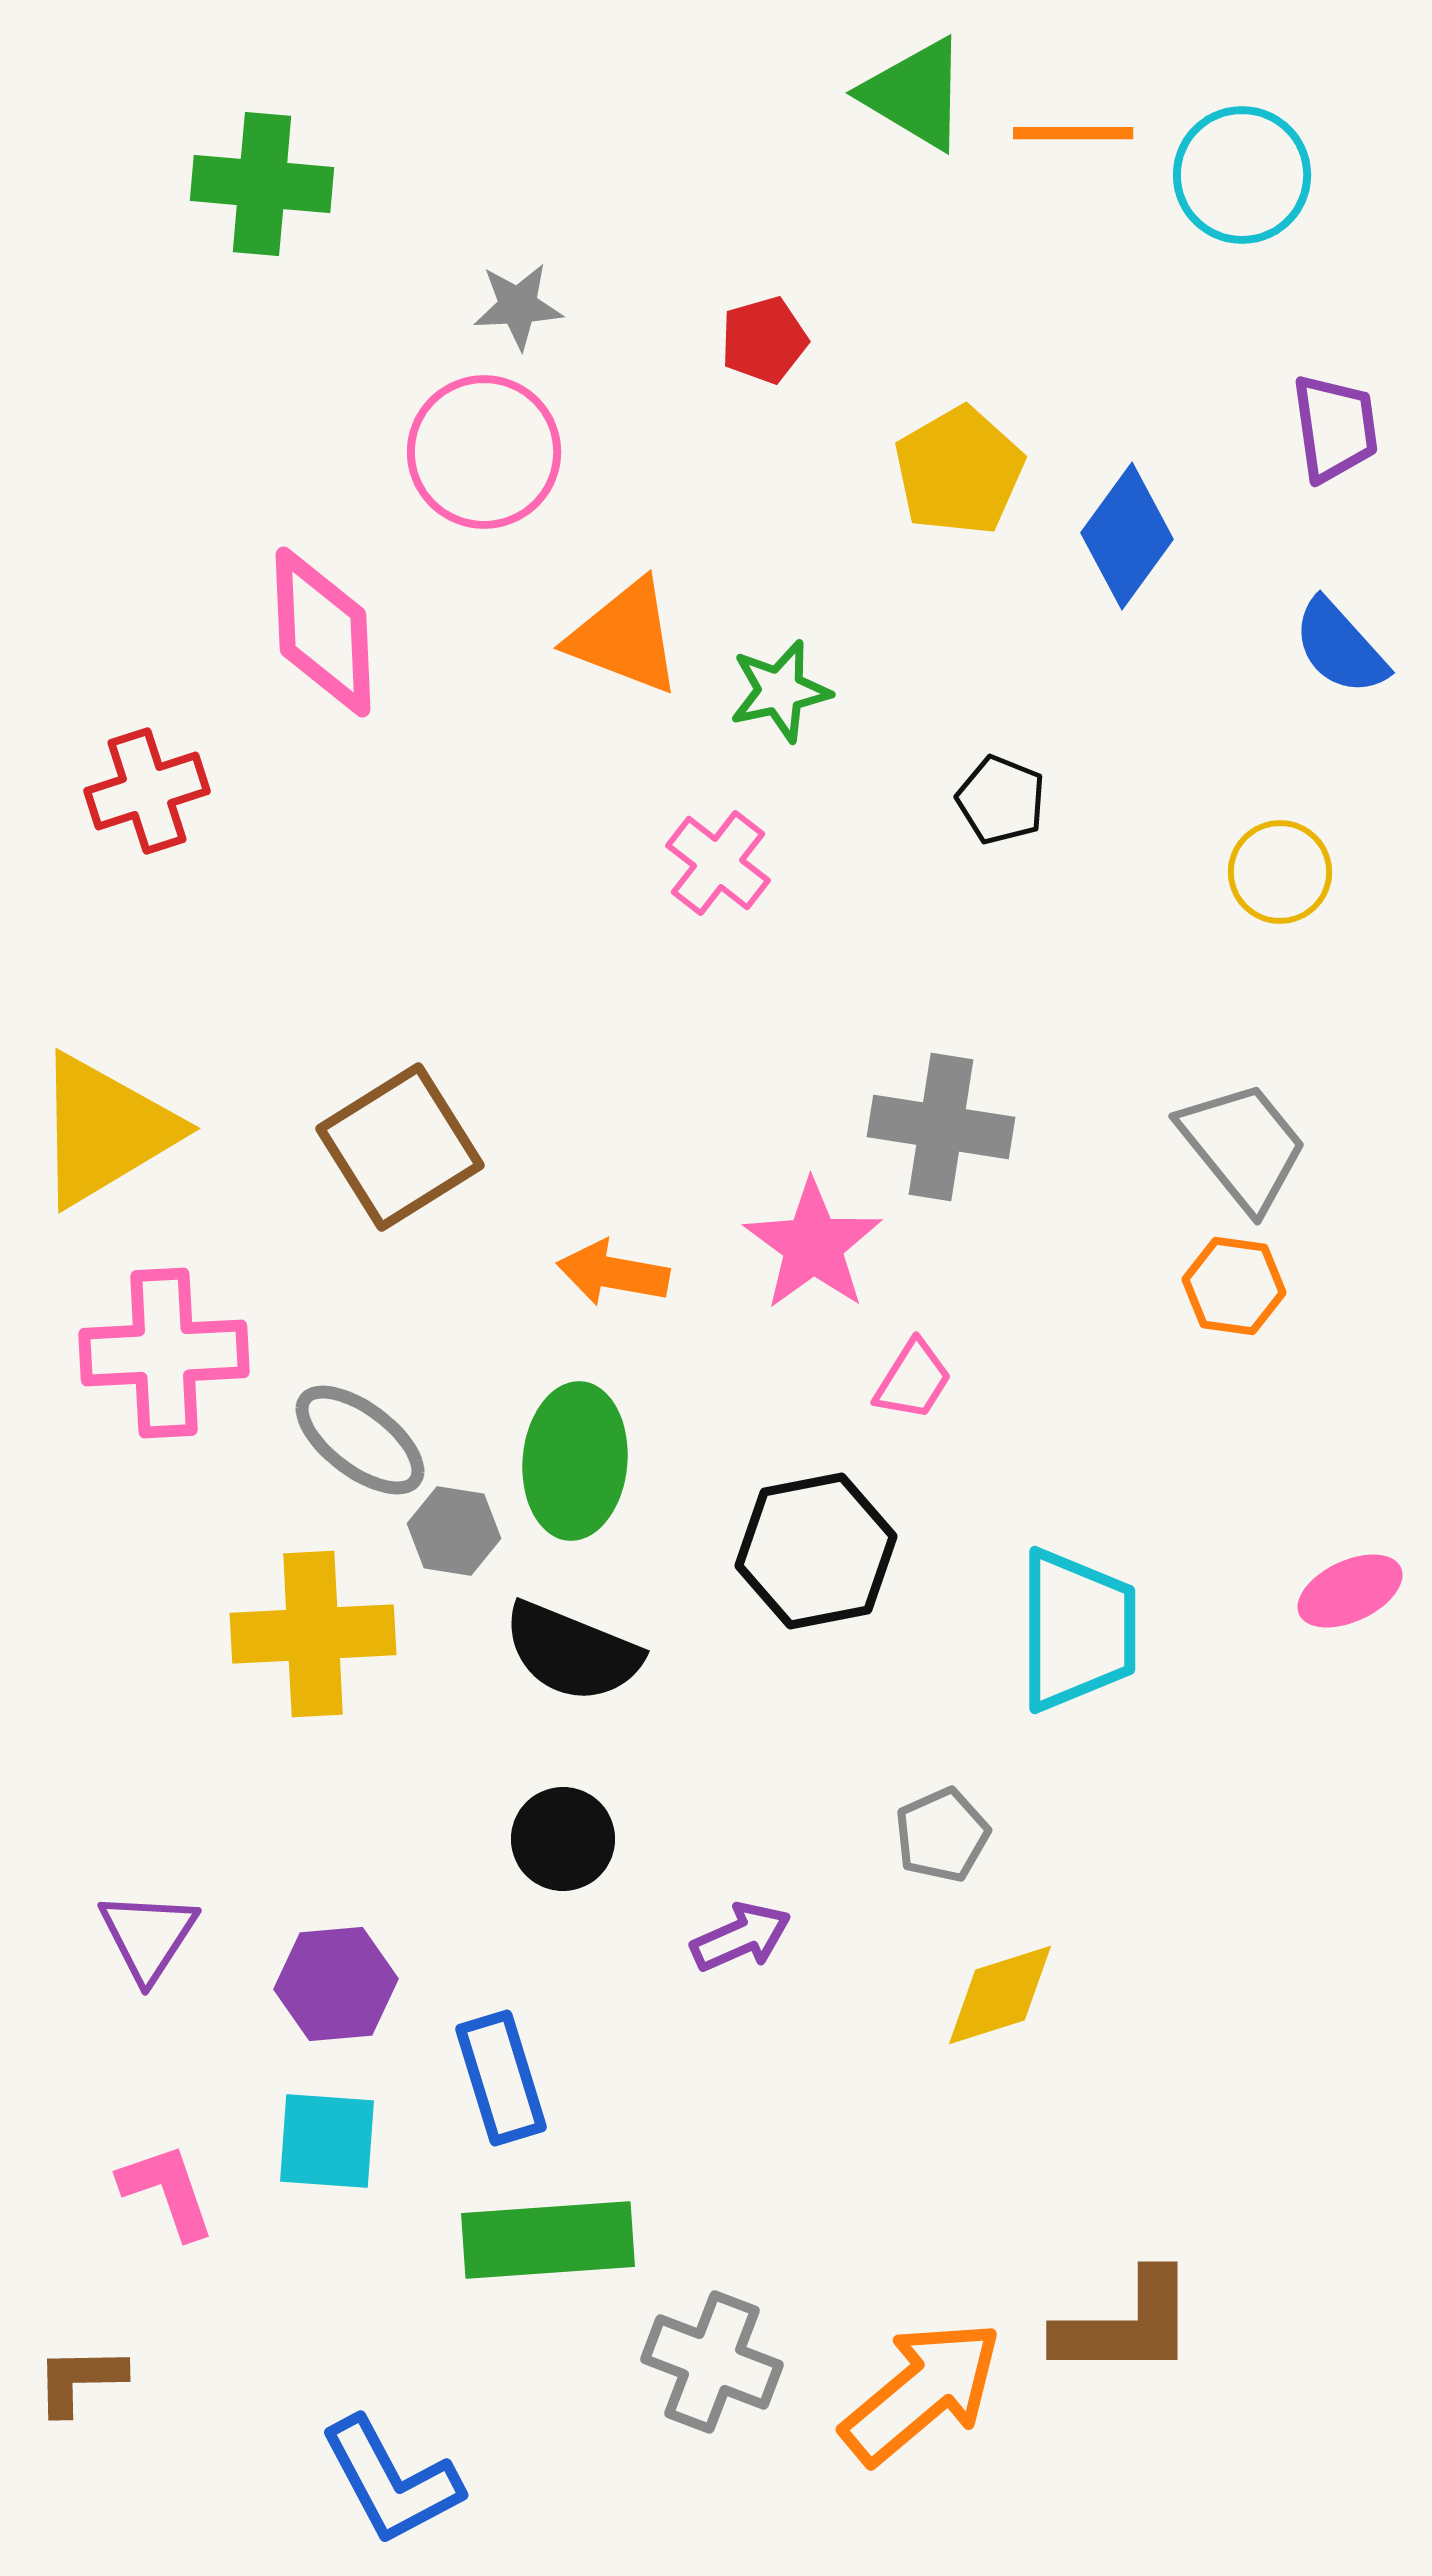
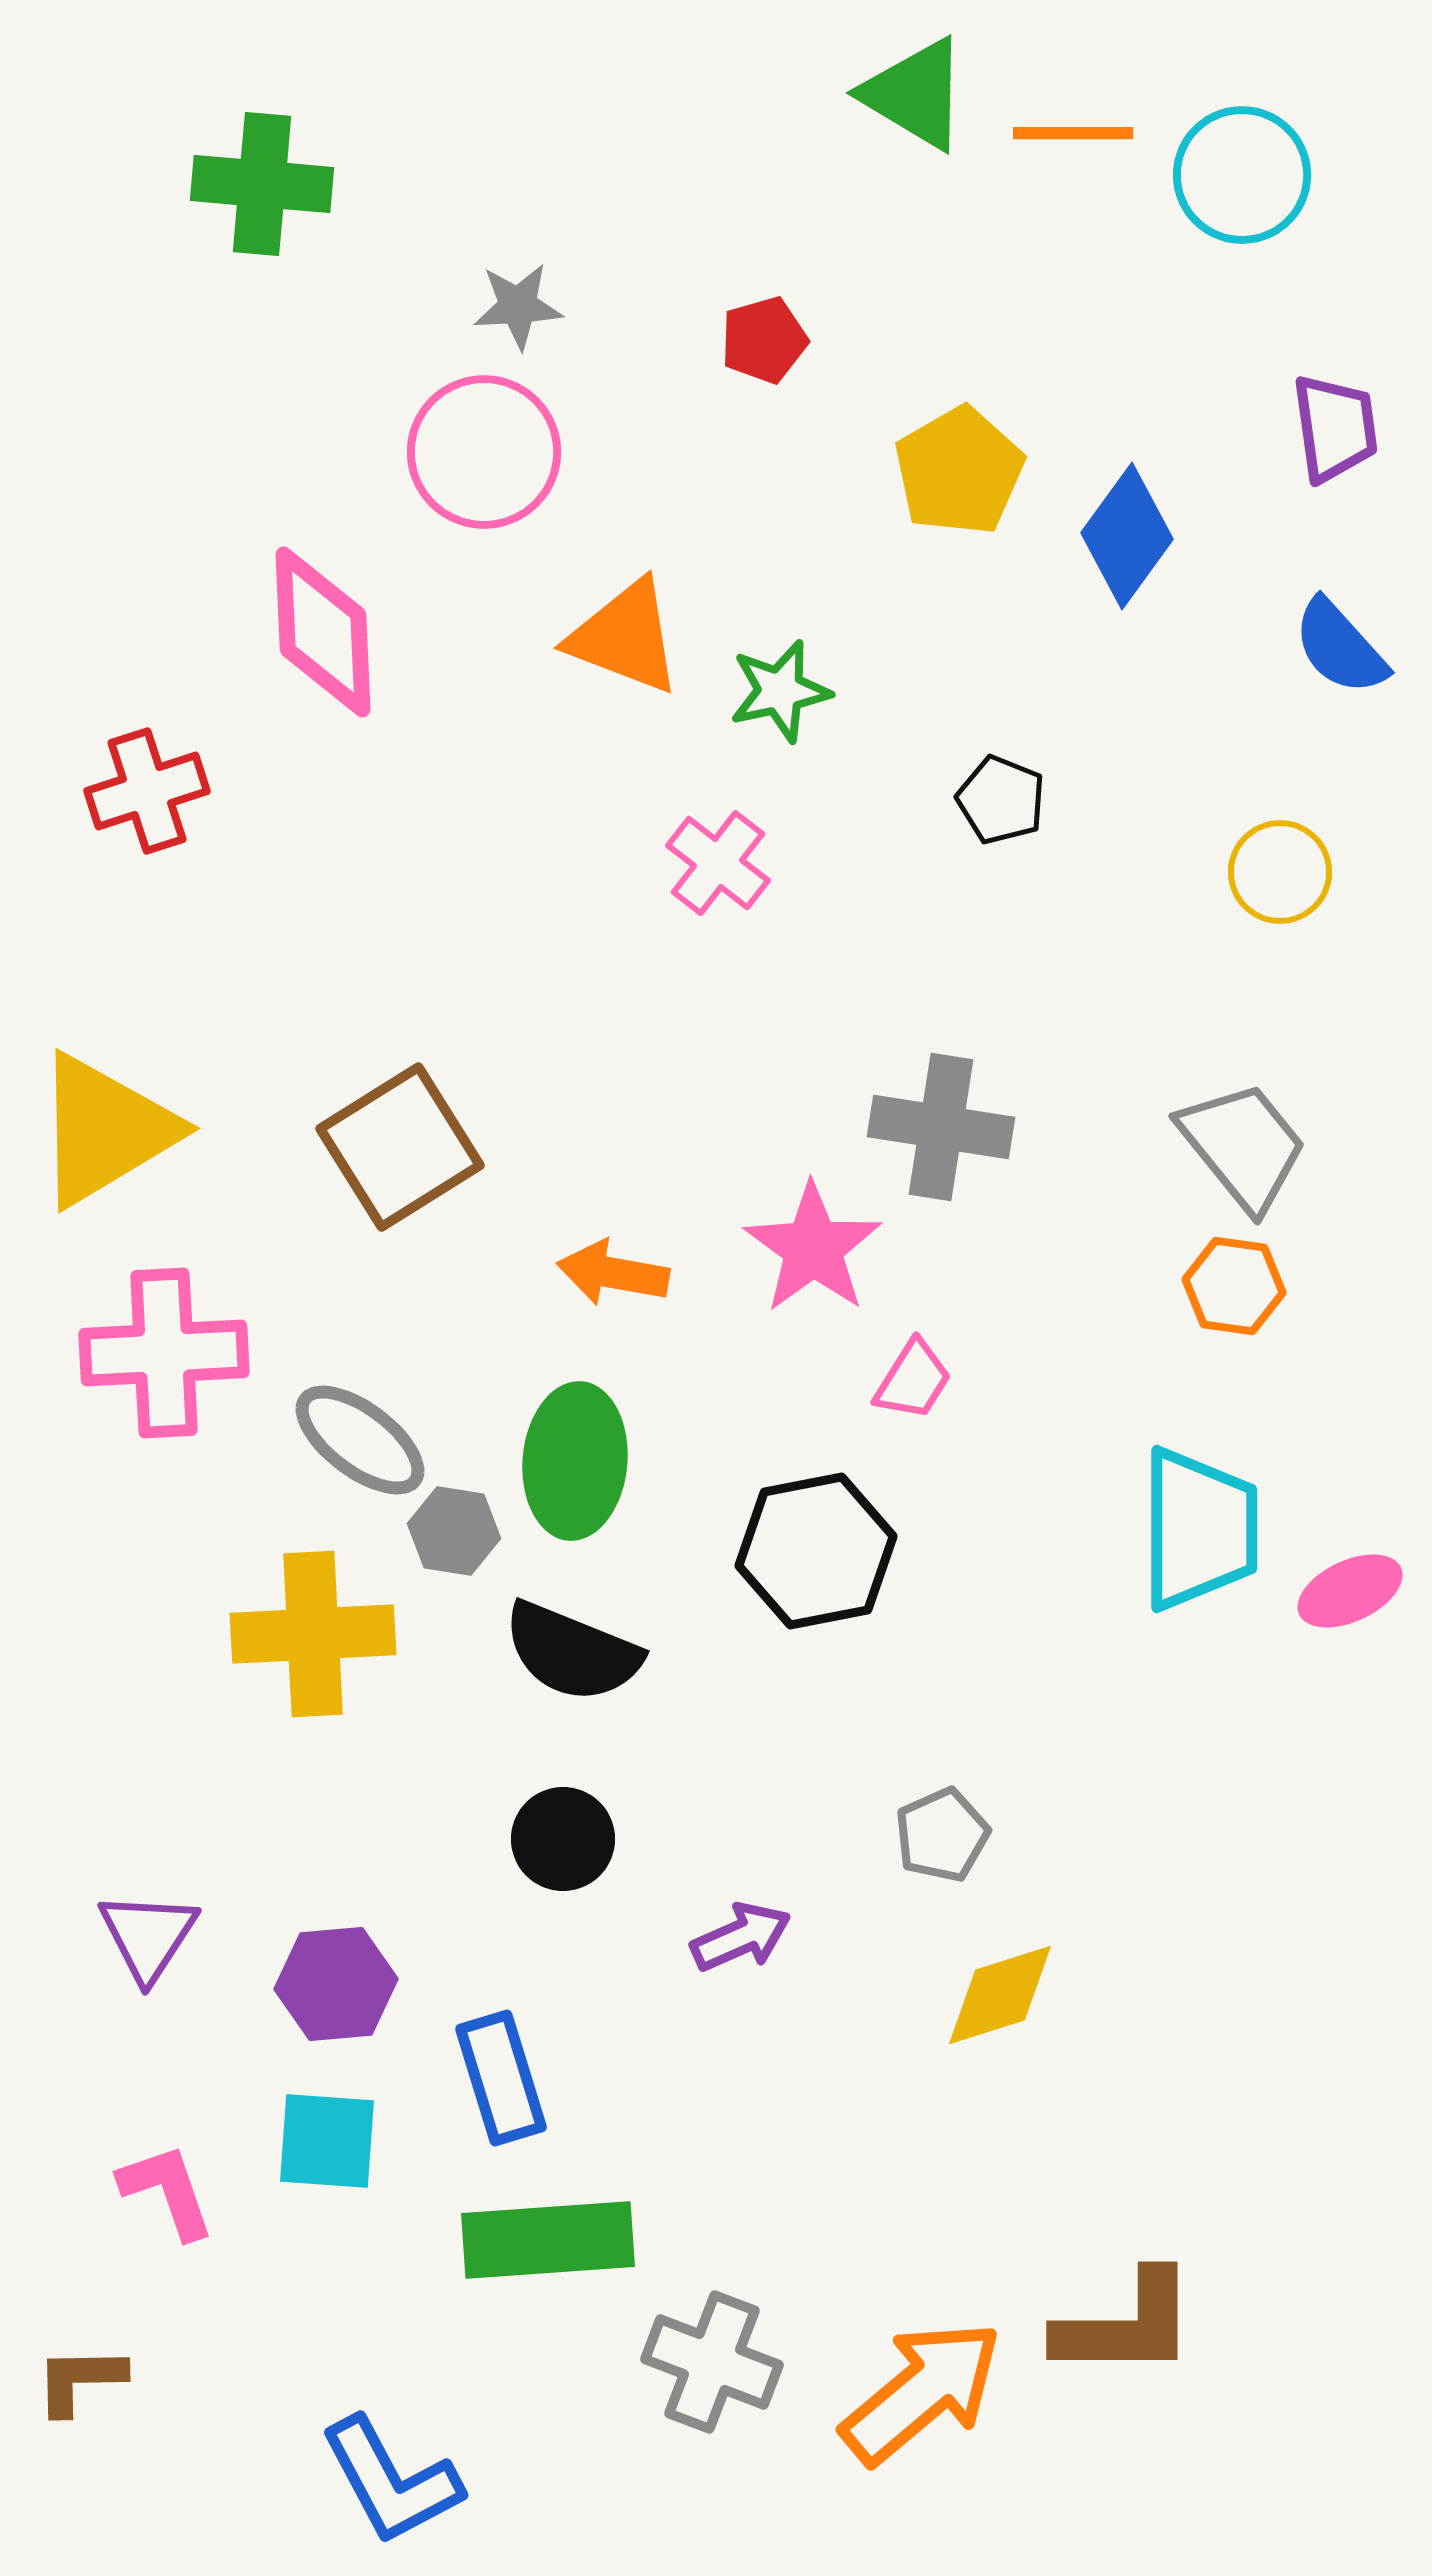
pink star at (813, 1245): moved 3 px down
cyan trapezoid at (1077, 1630): moved 122 px right, 101 px up
